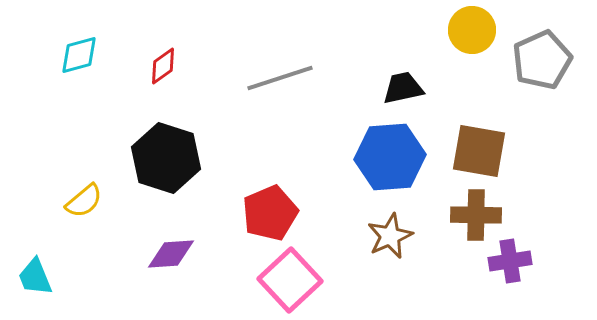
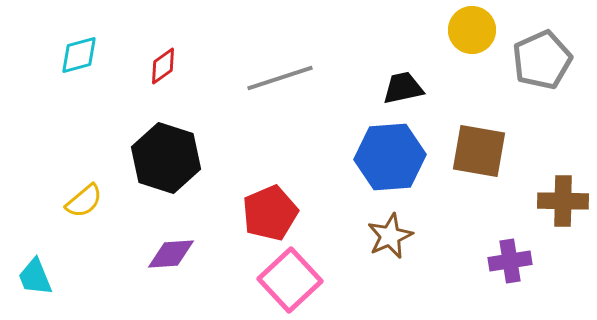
brown cross: moved 87 px right, 14 px up
